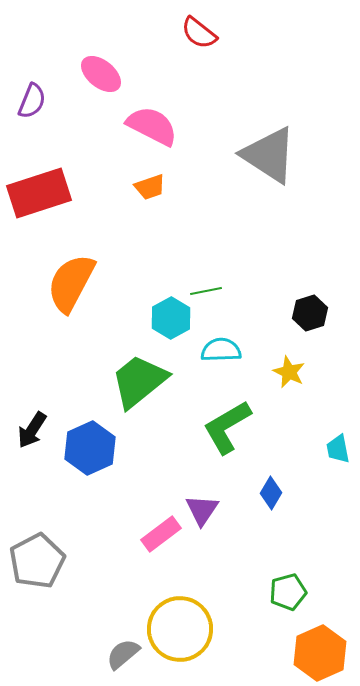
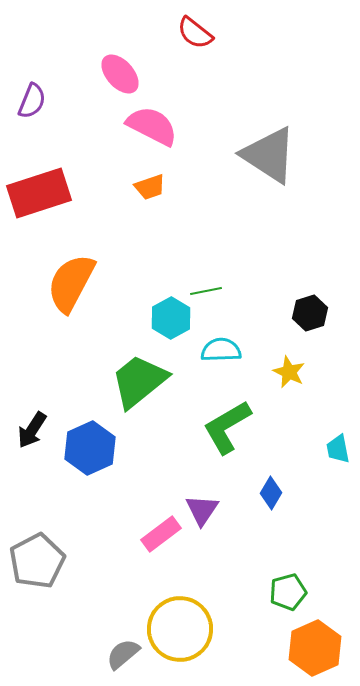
red semicircle: moved 4 px left
pink ellipse: moved 19 px right; rotated 9 degrees clockwise
orange hexagon: moved 5 px left, 5 px up
